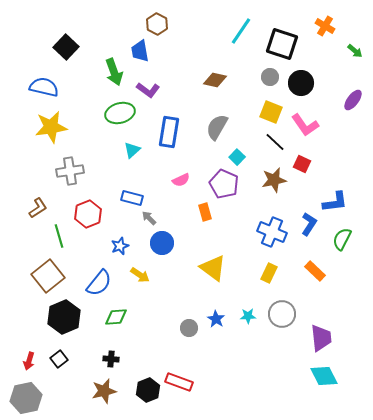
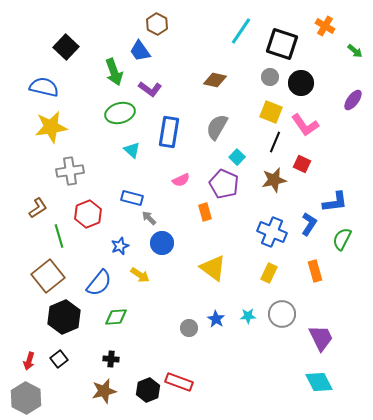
blue trapezoid at (140, 51): rotated 25 degrees counterclockwise
purple L-shape at (148, 90): moved 2 px right, 1 px up
black line at (275, 142): rotated 70 degrees clockwise
cyan triangle at (132, 150): rotated 36 degrees counterclockwise
orange rectangle at (315, 271): rotated 30 degrees clockwise
purple trapezoid at (321, 338): rotated 20 degrees counterclockwise
cyan diamond at (324, 376): moved 5 px left, 6 px down
gray hexagon at (26, 398): rotated 20 degrees counterclockwise
